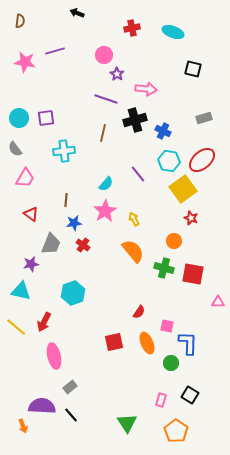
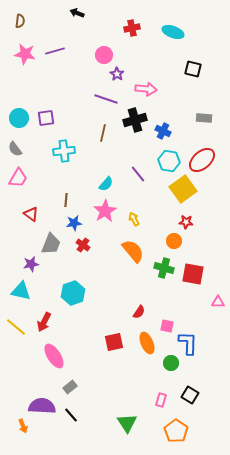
pink star at (25, 62): moved 8 px up
gray rectangle at (204, 118): rotated 21 degrees clockwise
pink trapezoid at (25, 178): moved 7 px left
red star at (191, 218): moved 5 px left, 4 px down; rotated 16 degrees counterclockwise
pink ellipse at (54, 356): rotated 20 degrees counterclockwise
